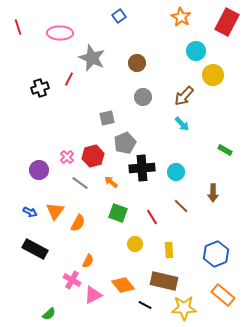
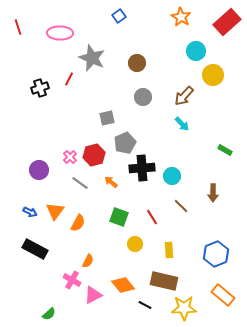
red rectangle at (227, 22): rotated 20 degrees clockwise
red hexagon at (93, 156): moved 1 px right, 1 px up
pink cross at (67, 157): moved 3 px right
cyan circle at (176, 172): moved 4 px left, 4 px down
green square at (118, 213): moved 1 px right, 4 px down
